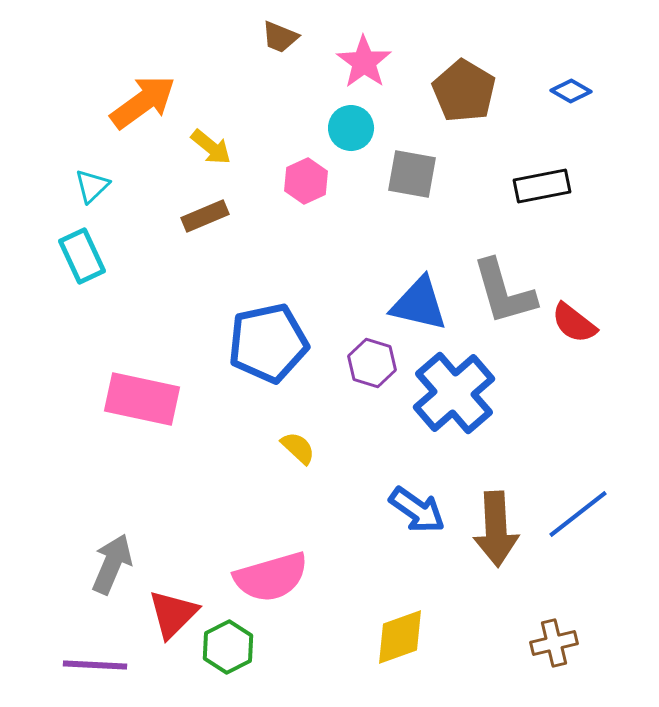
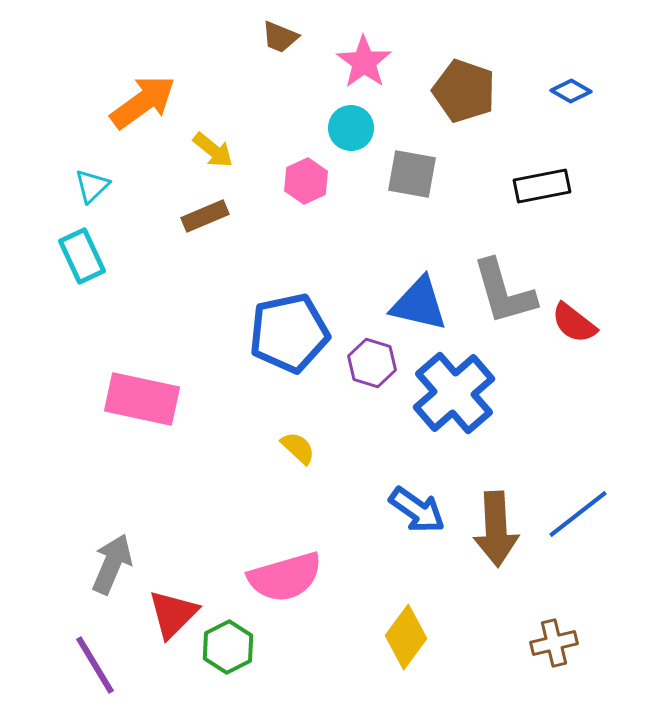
brown pentagon: rotated 12 degrees counterclockwise
yellow arrow: moved 2 px right, 3 px down
blue pentagon: moved 21 px right, 10 px up
pink semicircle: moved 14 px right
yellow diamond: moved 6 px right; rotated 34 degrees counterclockwise
purple line: rotated 56 degrees clockwise
